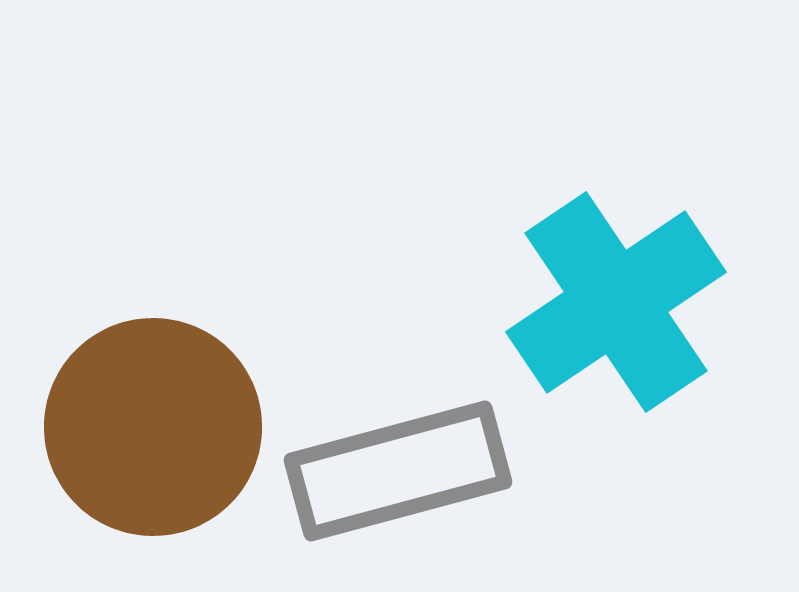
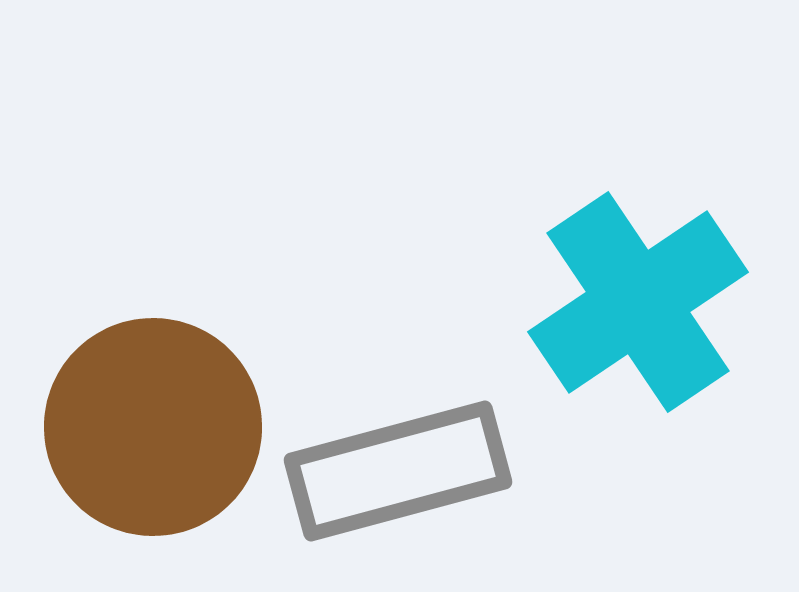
cyan cross: moved 22 px right
